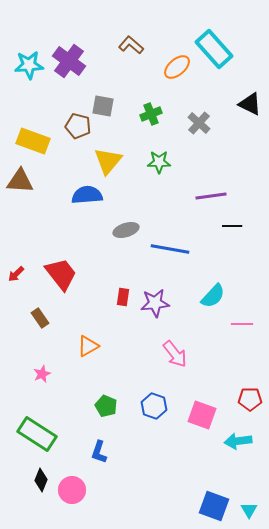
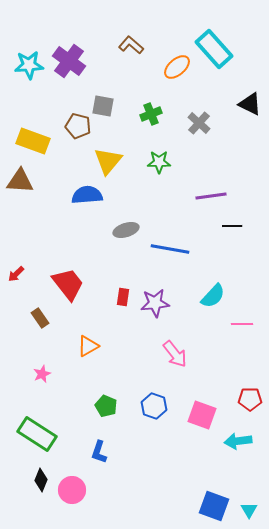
red trapezoid: moved 7 px right, 10 px down
